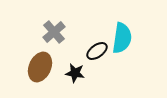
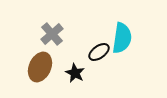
gray cross: moved 2 px left, 2 px down
black ellipse: moved 2 px right, 1 px down
black star: rotated 18 degrees clockwise
